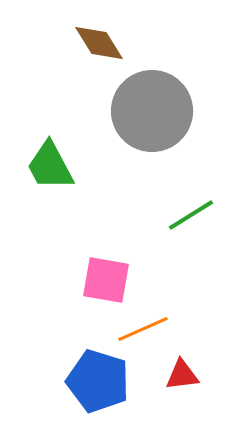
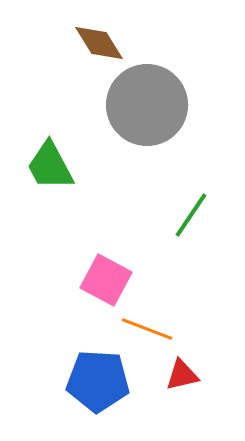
gray circle: moved 5 px left, 6 px up
green line: rotated 24 degrees counterclockwise
pink square: rotated 18 degrees clockwise
orange line: moved 4 px right; rotated 45 degrees clockwise
red triangle: rotated 6 degrees counterclockwise
blue pentagon: rotated 14 degrees counterclockwise
